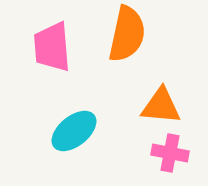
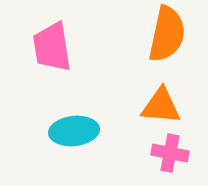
orange semicircle: moved 40 px right
pink trapezoid: rotated 4 degrees counterclockwise
cyan ellipse: rotated 33 degrees clockwise
